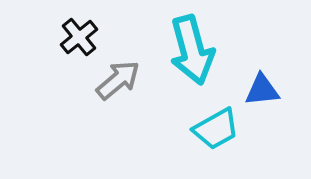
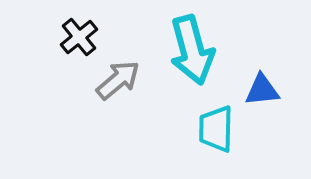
cyan trapezoid: rotated 120 degrees clockwise
